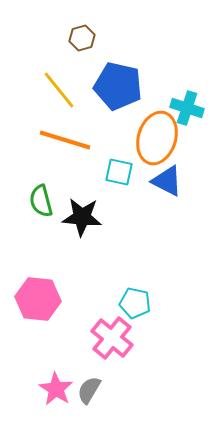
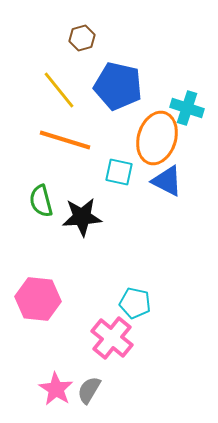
black star: rotated 9 degrees counterclockwise
